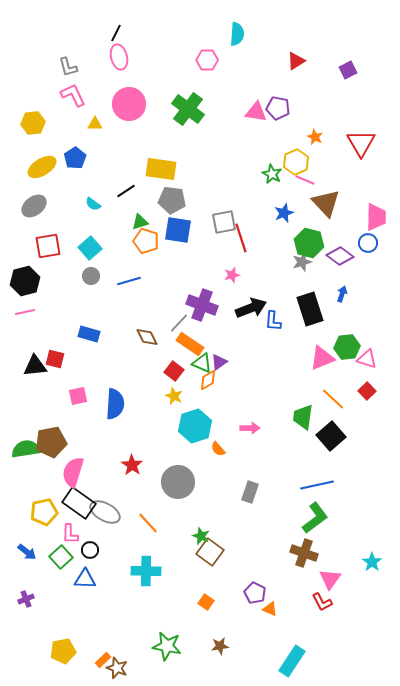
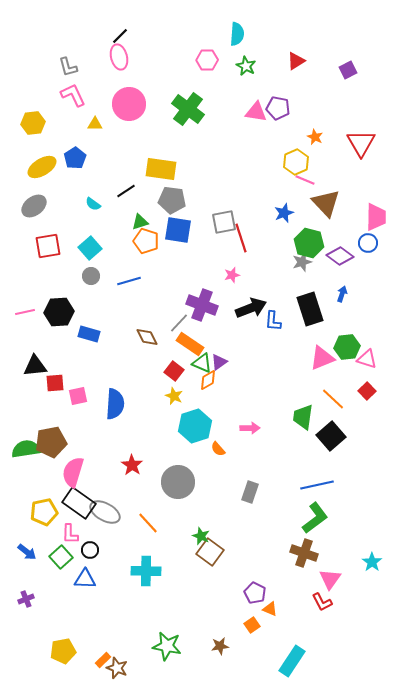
black line at (116, 33): moved 4 px right, 3 px down; rotated 18 degrees clockwise
green star at (272, 174): moved 26 px left, 108 px up
black hexagon at (25, 281): moved 34 px right, 31 px down; rotated 12 degrees clockwise
red square at (55, 359): moved 24 px down; rotated 18 degrees counterclockwise
orange square at (206, 602): moved 46 px right, 23 px down; rotated 21 degrees clockwise
